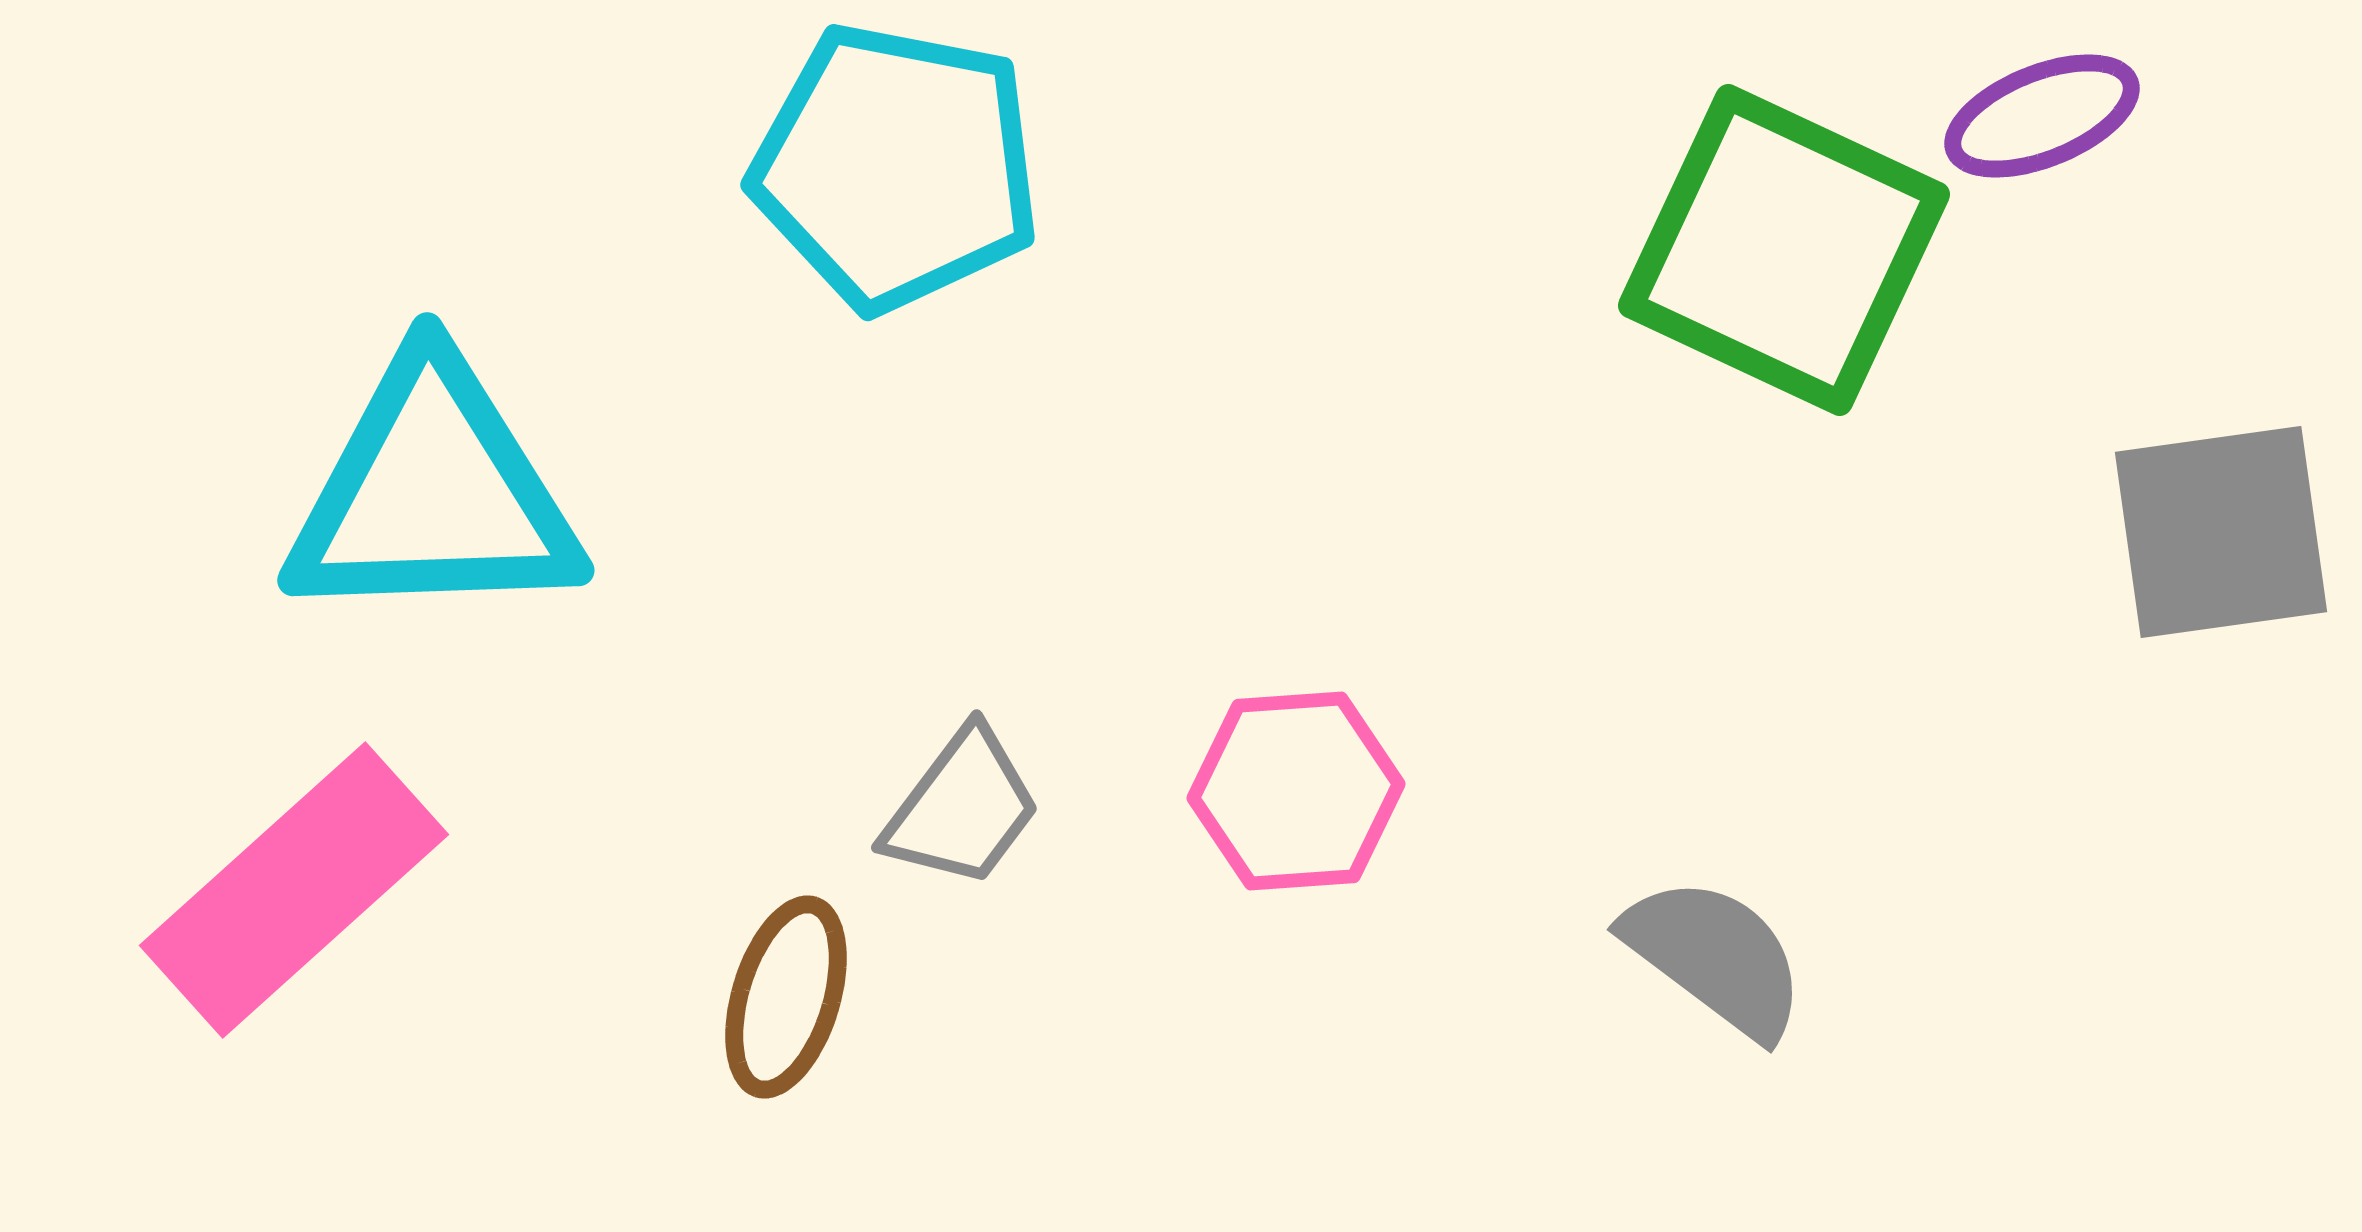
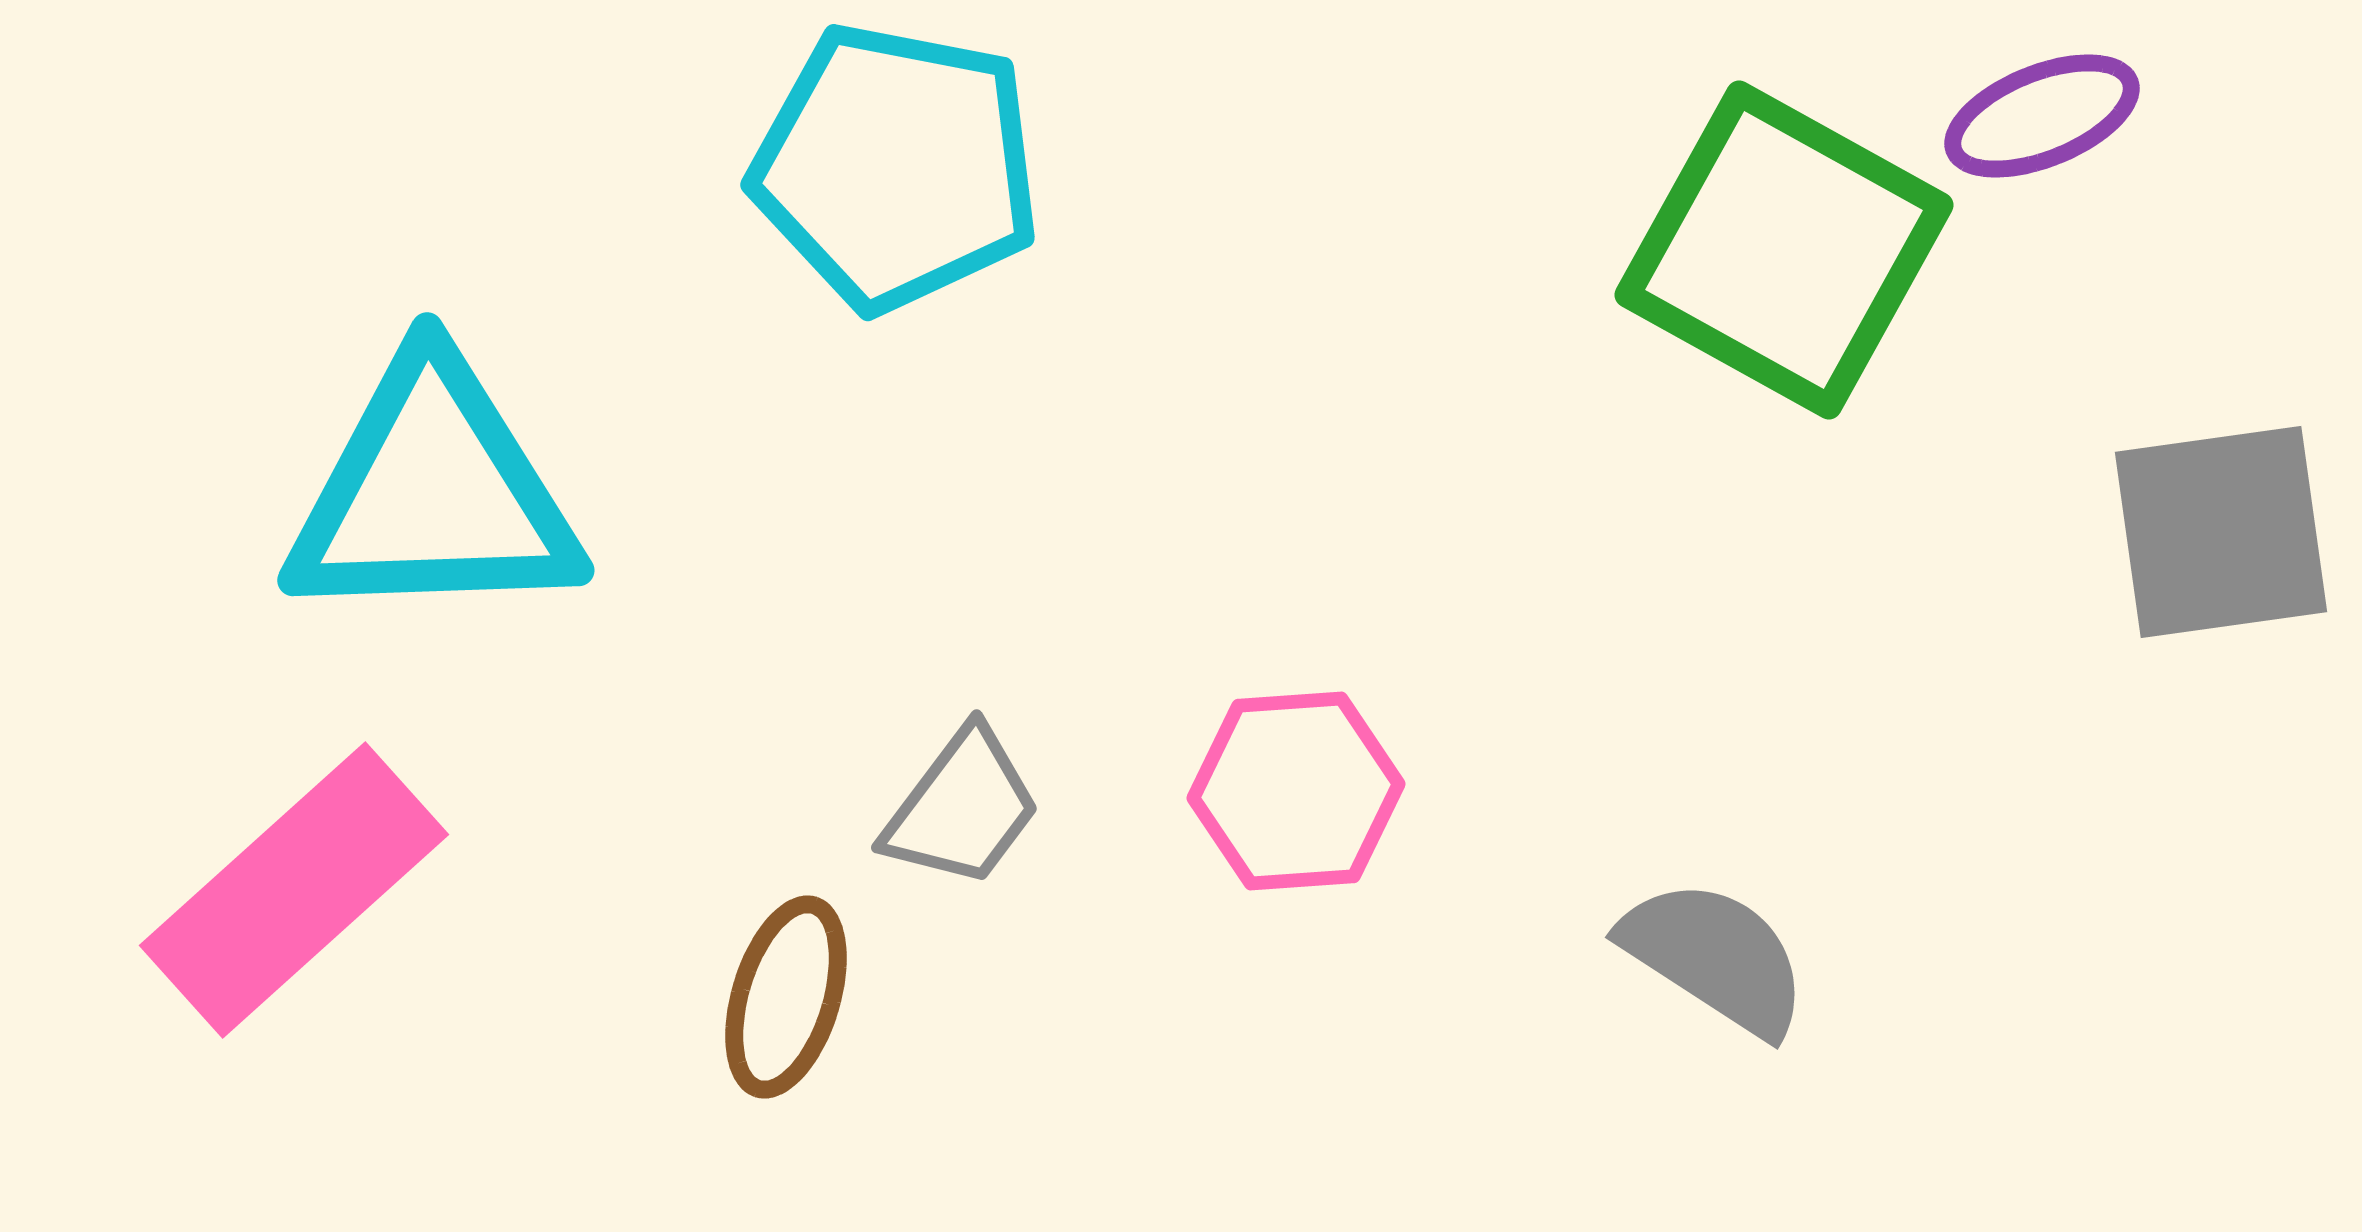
green square: rotated 4 degrees clockwise
gray semicircle: rotated 4 degrees counterclockwise
